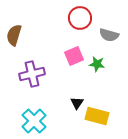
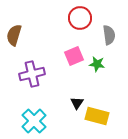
gray semicircle: rotated 114 degrees counterclockwise
